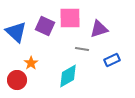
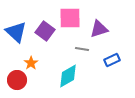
purple square: moved 5 px down; rotated 12 degrees clockwise
